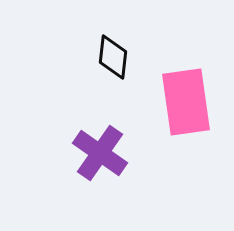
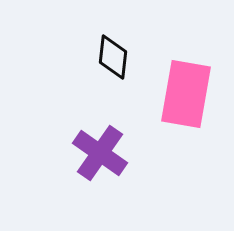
pink rectangle: moved 8 px up; rotated 18 degrees clockwise
